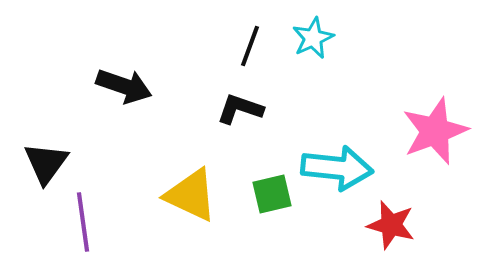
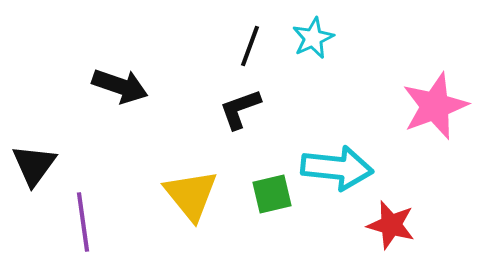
black arrow: moved 4 px left
black L-shape: rotated 39 degrees counterclockwise
pink star: moved 25 px up
black triangle: moved 12 px left, 2 px down
yellow triangle: rotated 26 degrees clockwise
